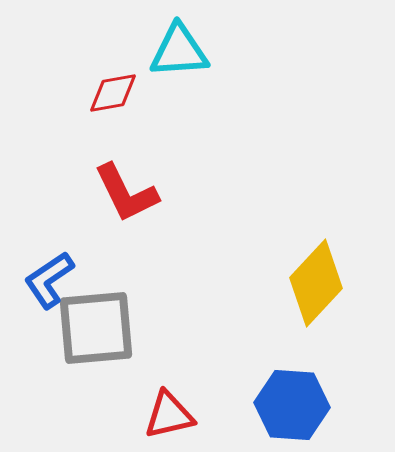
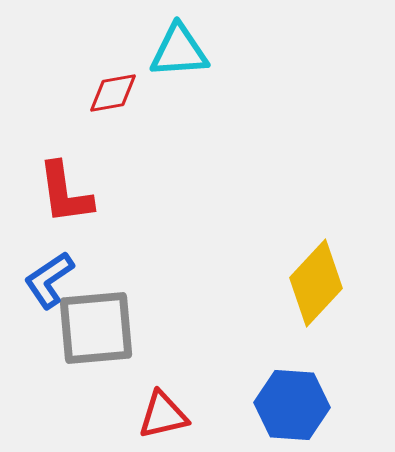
red L-shape: moved 61 px left; rotated 18 degrees clockwise
red triangle: moved 6 px left
